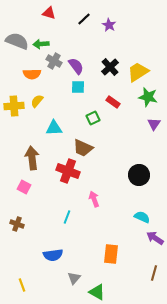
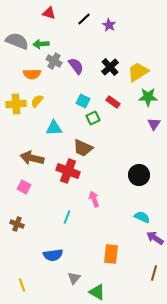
cyan square: moved 5 px right, 14 px down; rotated 24 degrees clockwise
green star: rotated 12 degrees counterclockwise
yellow cross: moved 2 px right, 2 px up
brown arrow: rotated 70 degrees counterclockwise
